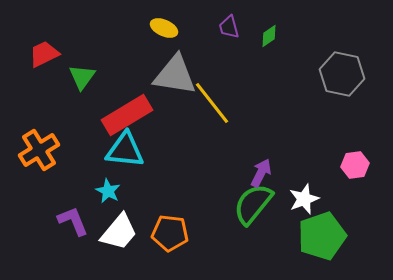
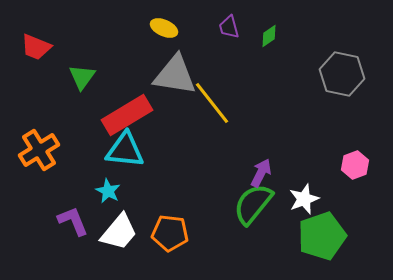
red trapezoid: moved 8 px left, 7 px up; rotated 132 degrees counterclockwise
pink hexagon: rotated 12 degrees counterclockwise
